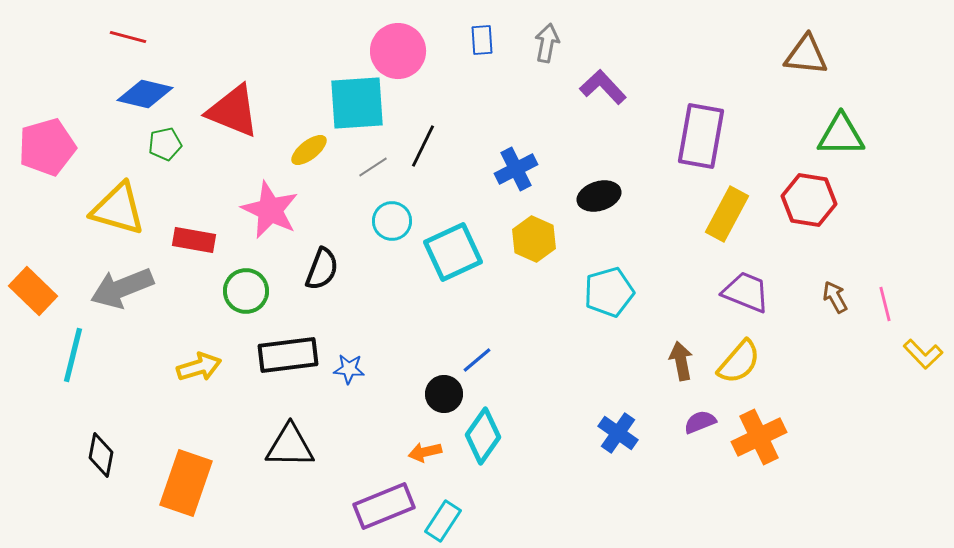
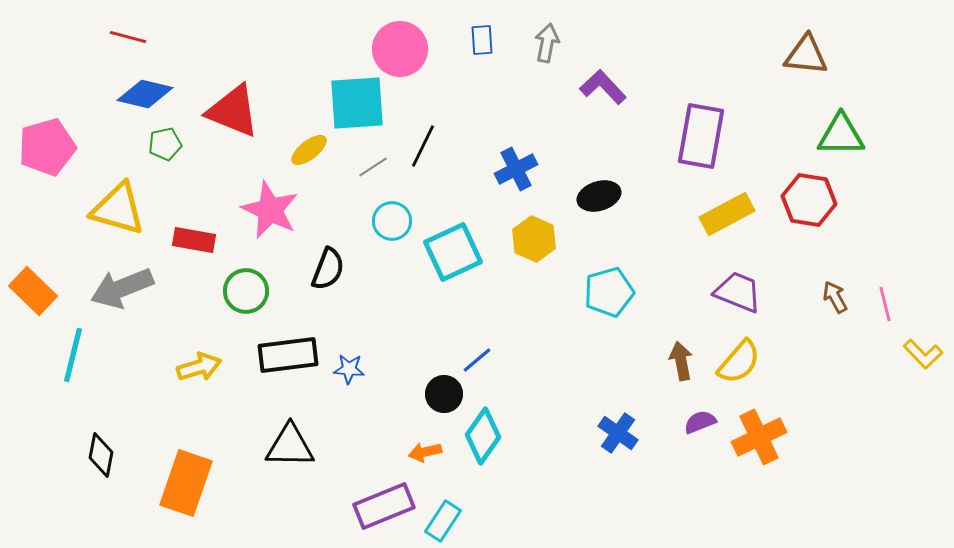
pink circle at (398, 51): moved 2 px right, 2 px up
yellow rectangle at (727, 214): rotated 34 degrees clockwise
black semicircle at (322, 269): moved 6 px right
purple trapezoid at (746, 292): moved 8 px left
